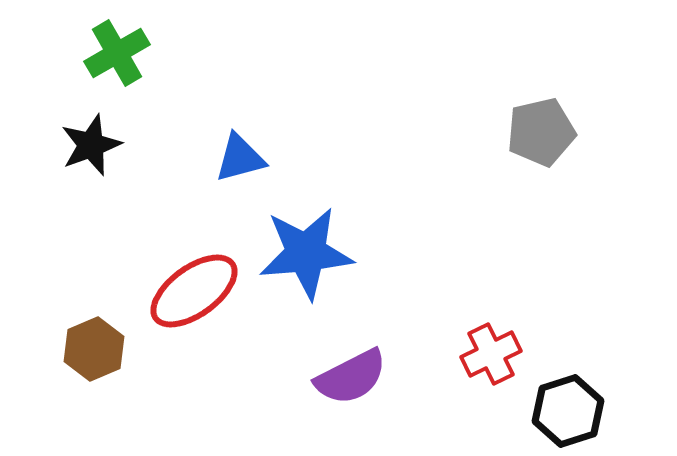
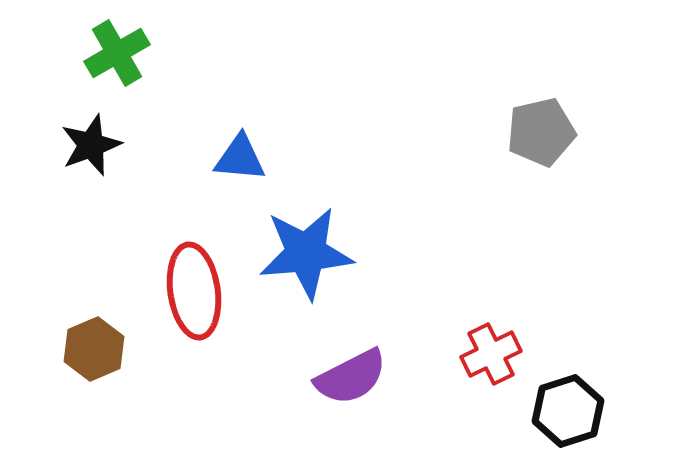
blue triangle: rotated 20 degrees clockwise
red ellipse: rotated 62 degrees counterclockwise
